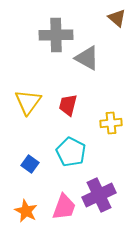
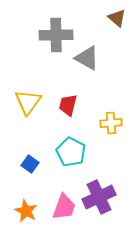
purple cross: moved 2 px down
